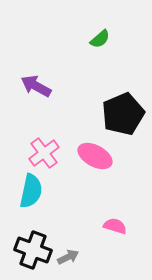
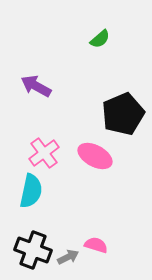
pink semicircle: moved 19 px left, 19 px down
